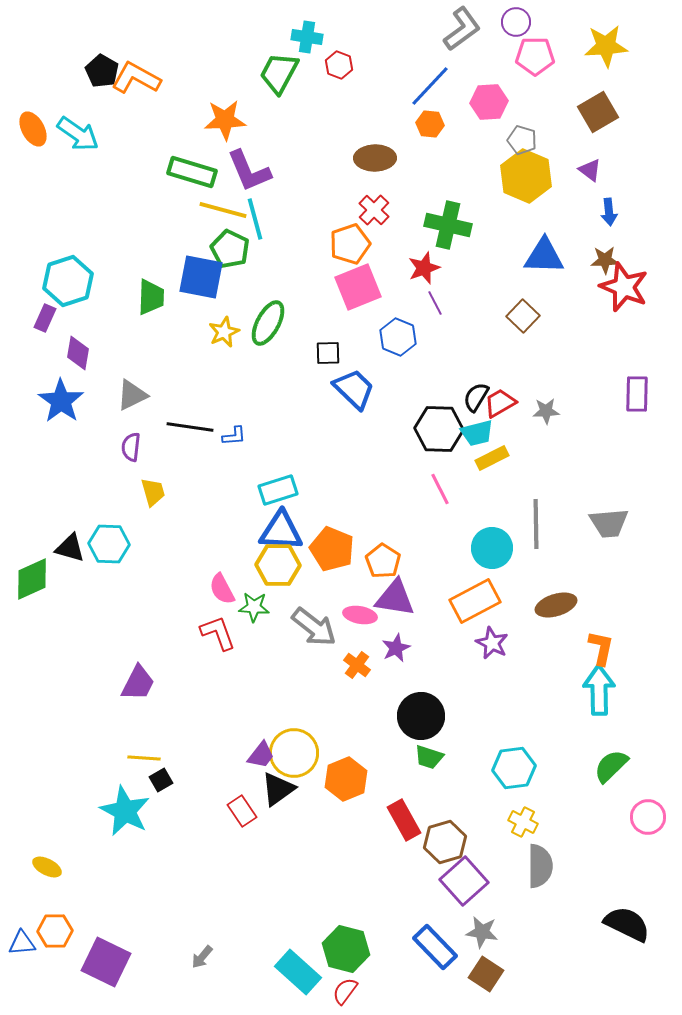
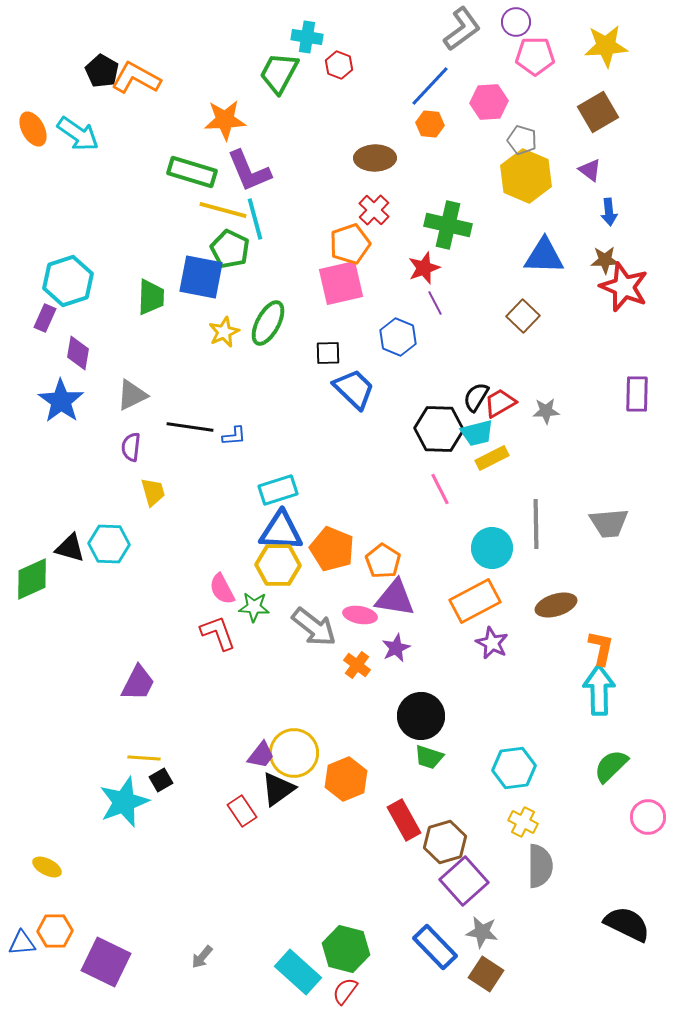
pink square at (358, 287): moved 17 px left, 4 px up; rotated 9 degrees clockwise
cyan star at (125, 811): moved 1 px left, 9 px up; rotated 24 degrees clockwise
